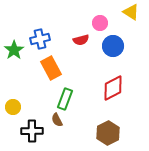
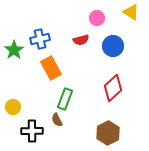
pink circle: moved 3 px left, 5 px up
red diamond: rotated 16 degrees counterclockwise
